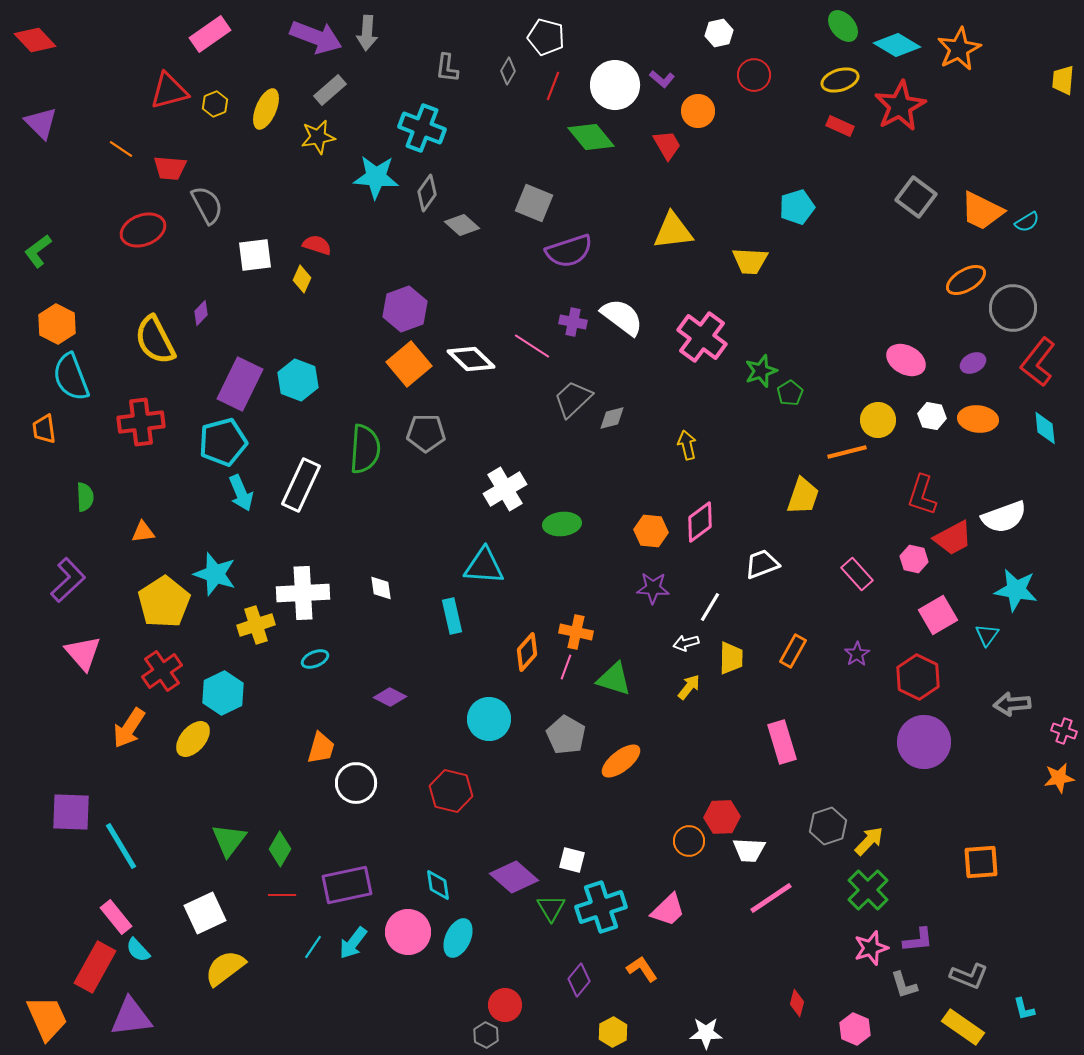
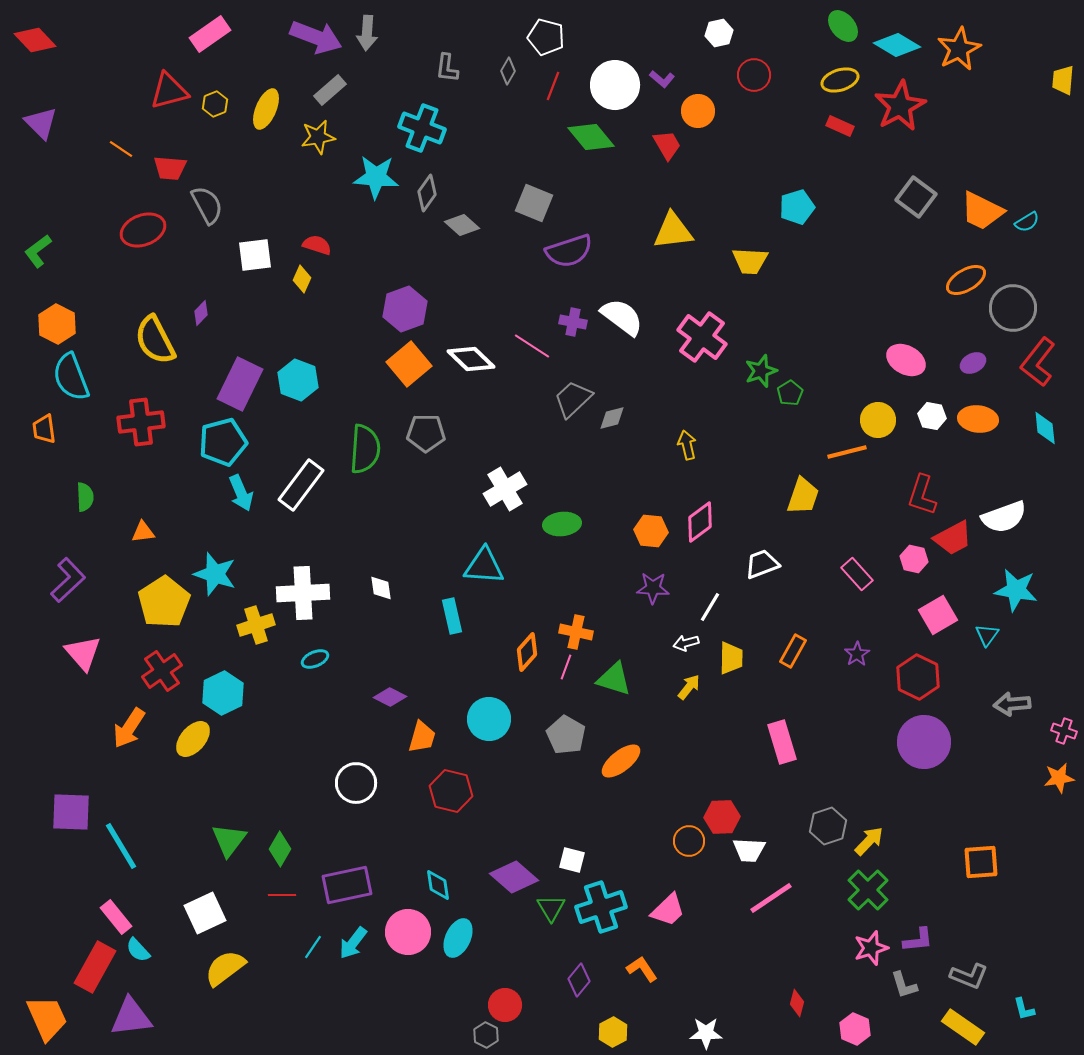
white rectangle at (301, 485): rotated 12 degrees clockwise
orange trapezoid at (321, 748): moved 101 px right, 11 px up
